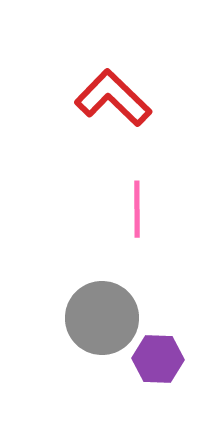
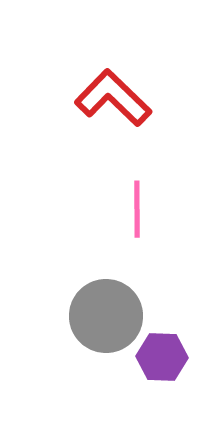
gray circle: moved 4 px right, 2 px up
purple hexagon: moved 4 px right, 2 px up
